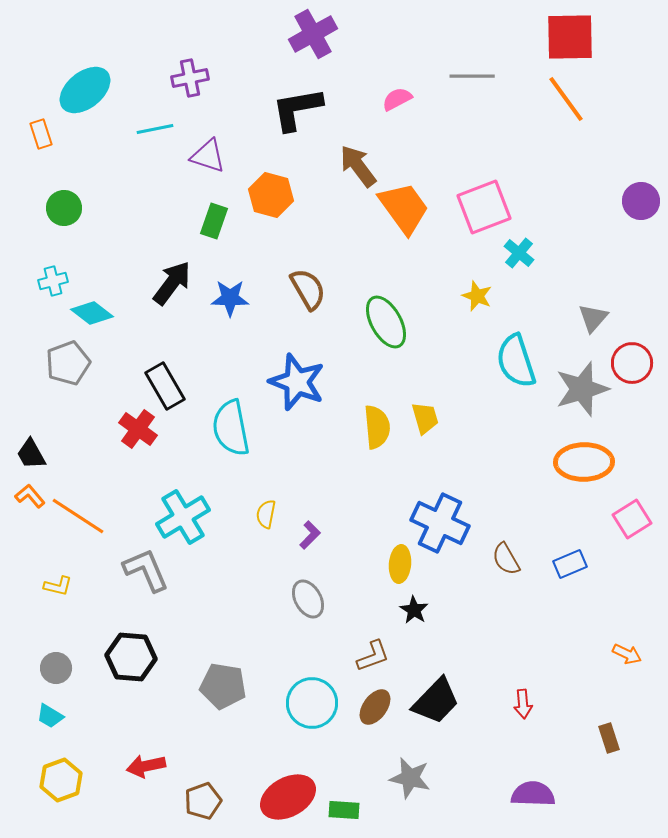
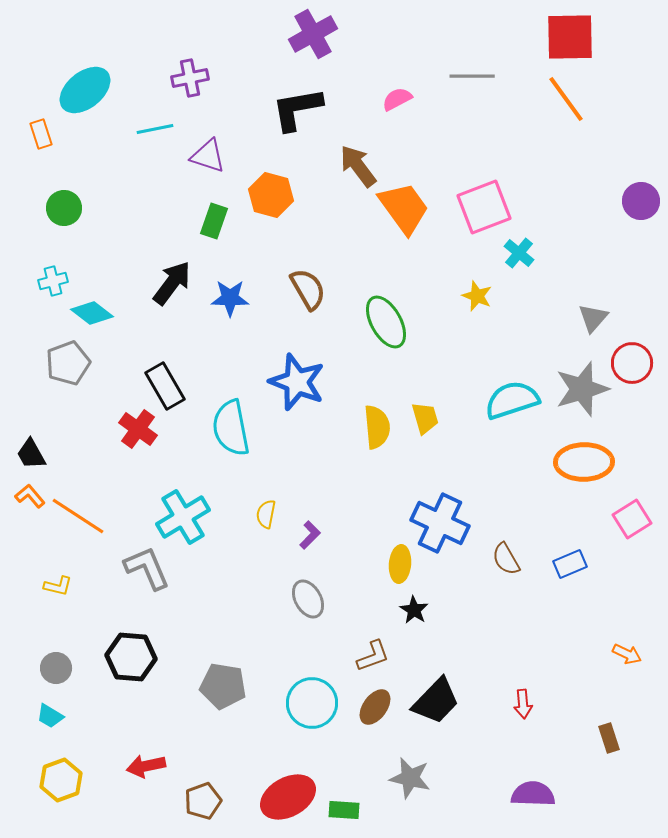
cyan semicircle at (516, 361): moved 4 px left, 39 px down; rotated 90 degrees clockwise
gray L-shape at (146, 570): moved 1 px right, 2 px up
